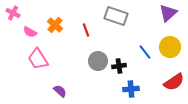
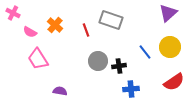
gray rectangle: moved 5 px left, 4 px down
purple semicircle: rotated 32 degrees counterclockwise
